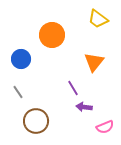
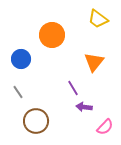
pink semicircle: rotated 24 degrees counterclockwise
